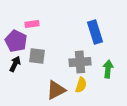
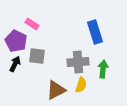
pink rectangle: rotated 40 degrees clockwise
gray cross: moved 2 px left
green arrow: moved 5 px left
